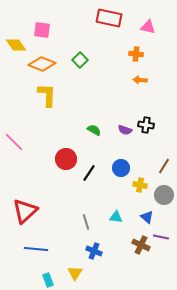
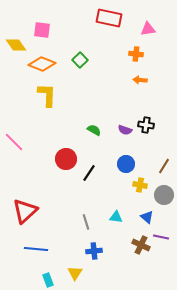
pink triangle: moved 2 px down; rotated 21 degrees counterclockwise
blue circle: moved 5 px right, 4 px up
blue cross: rotated 28 degrees counterclockwise
